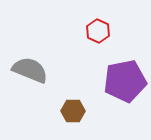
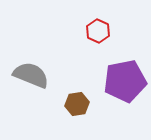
gray semicircle: moved 1 px right, 5 px down
brown hexagon: moved 4 px right, 7 px up; rotated 10 degrees counterclockwise
